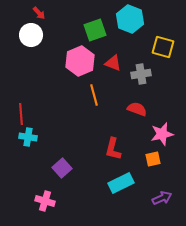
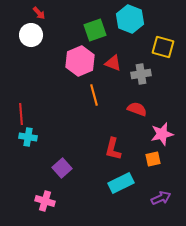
purple arrow: moved 1 px left
